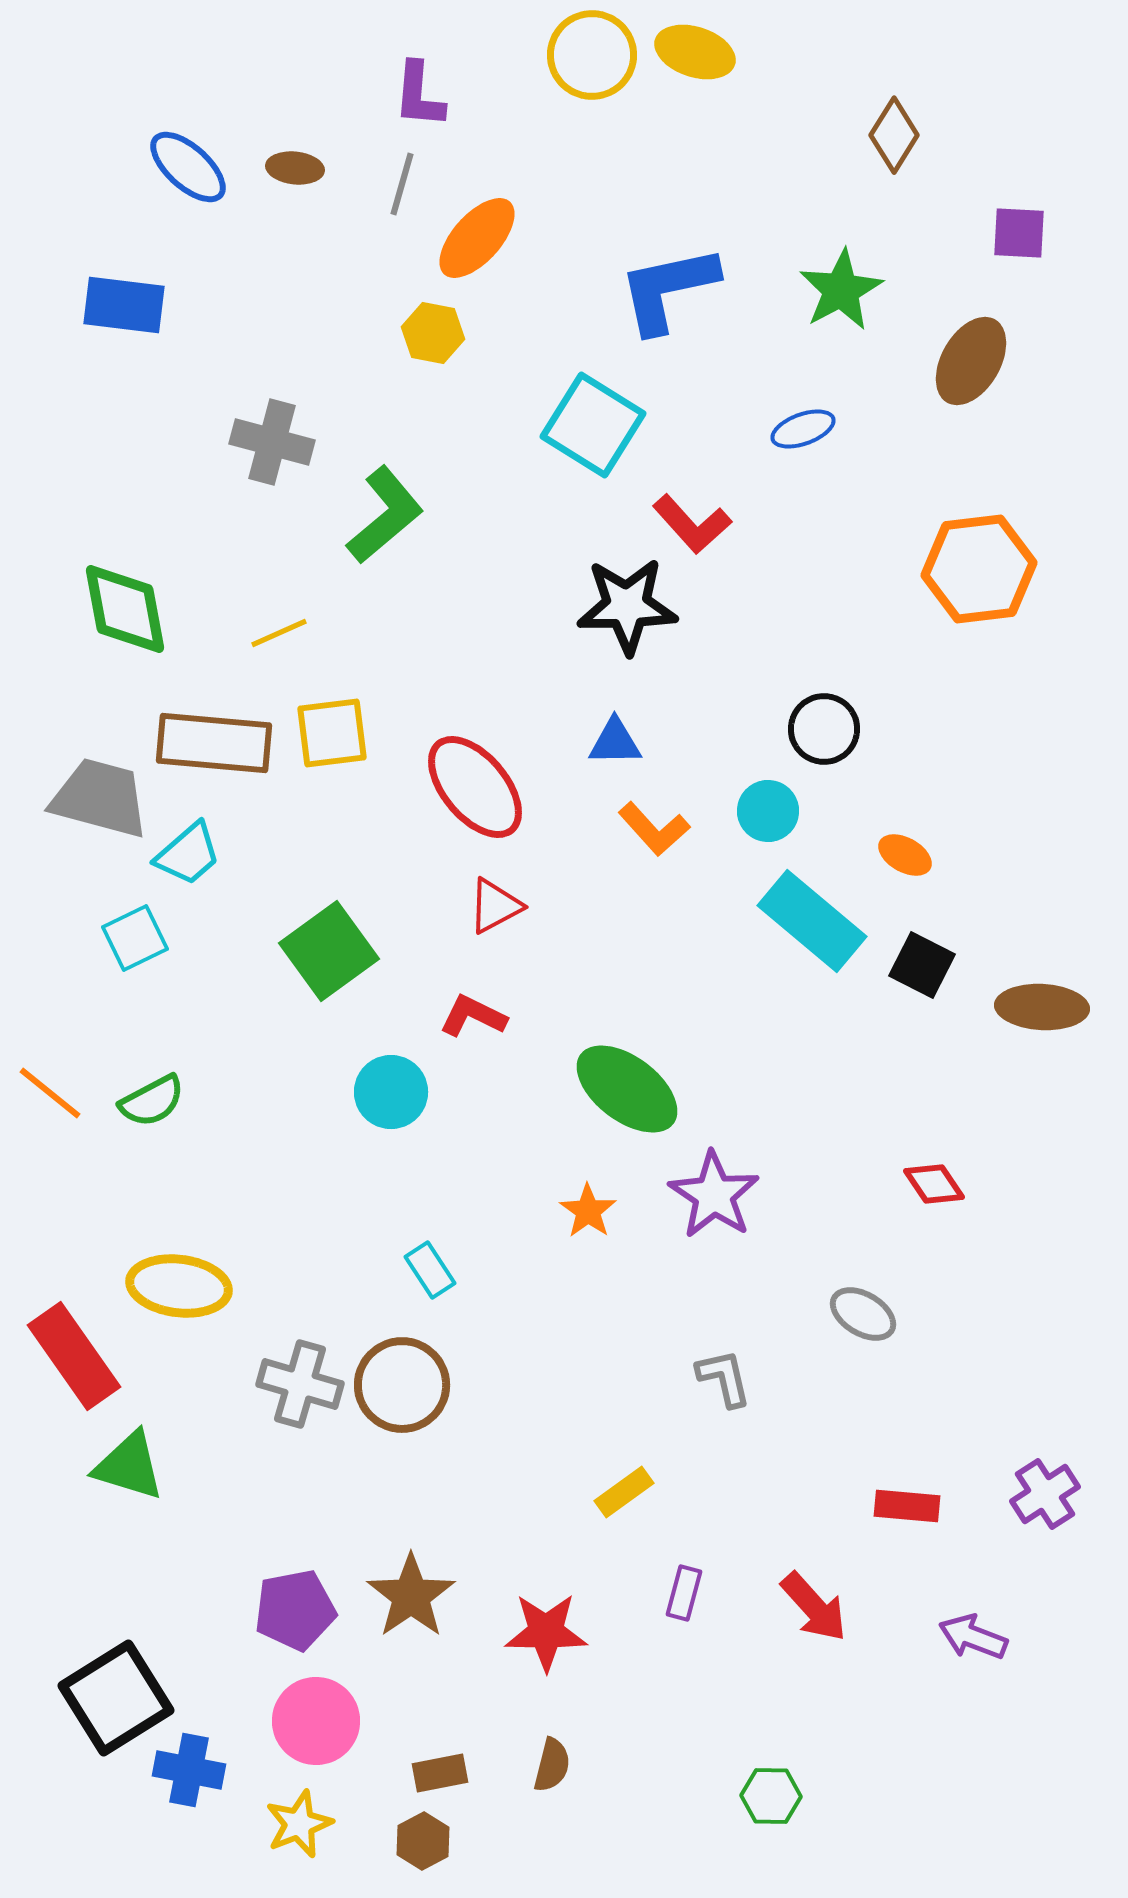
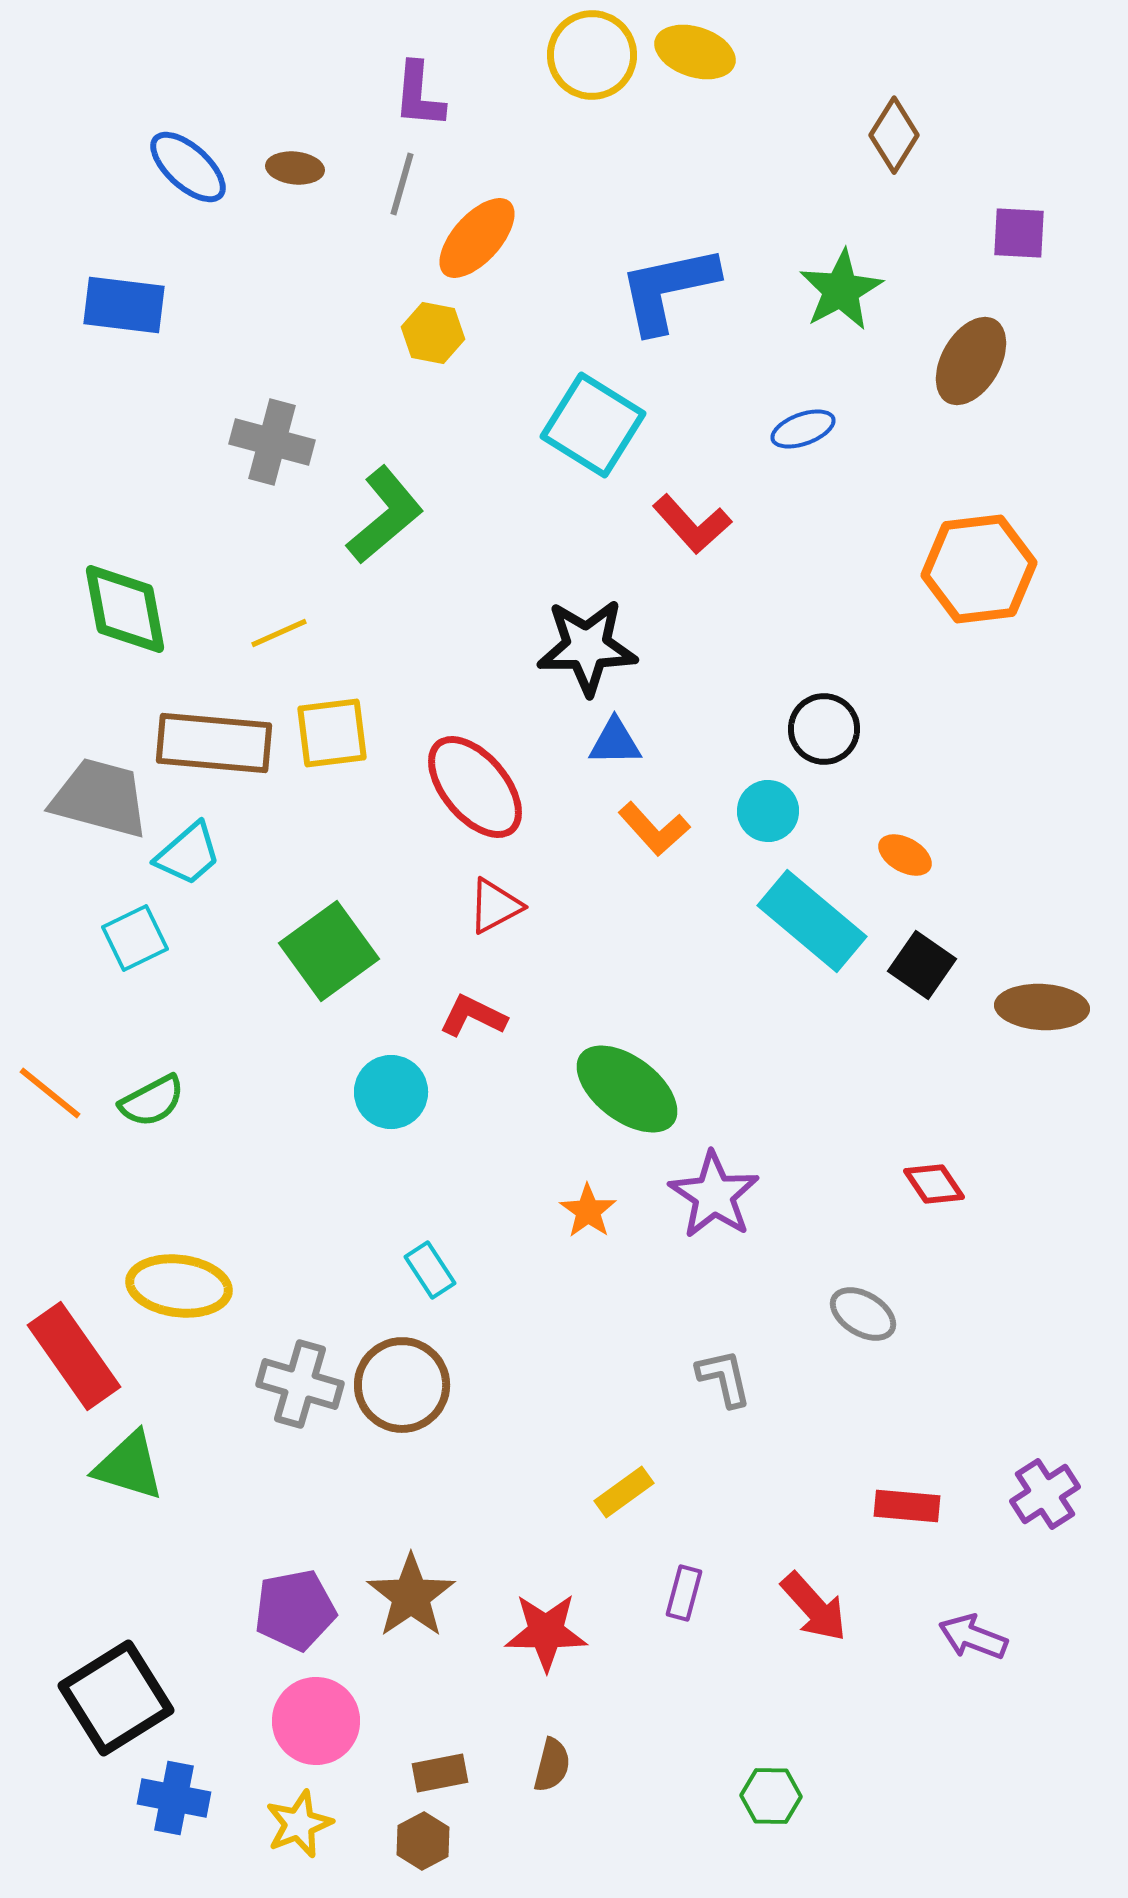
black star at (627, 606): moved 40 px left, 41 px down
black square at (922, 965): rotated 8 degrees clockwise
blue cross at (189, 1770): moved 15 px left, 28 px down
